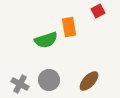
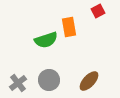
gray cross: moved 2 px left, 1 px up; rotated 24 degrees clockwise
